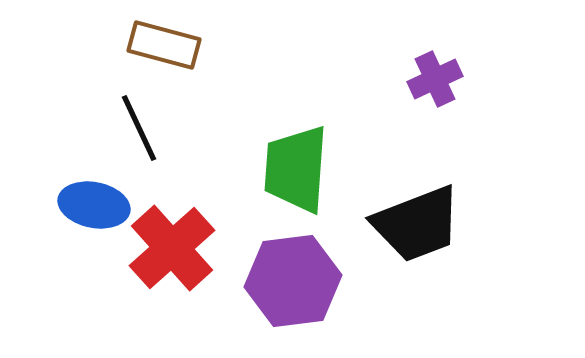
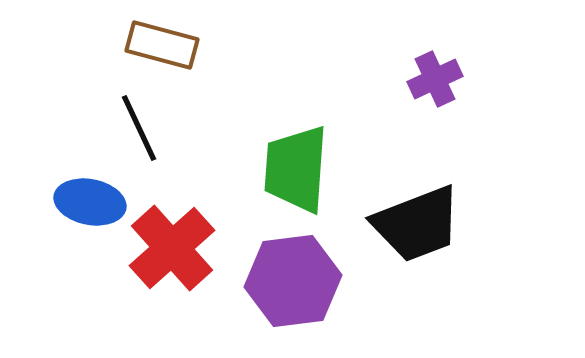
brown rectangle: moved 2 px left
blue ellipse: moved 4 px left, 3 px up
